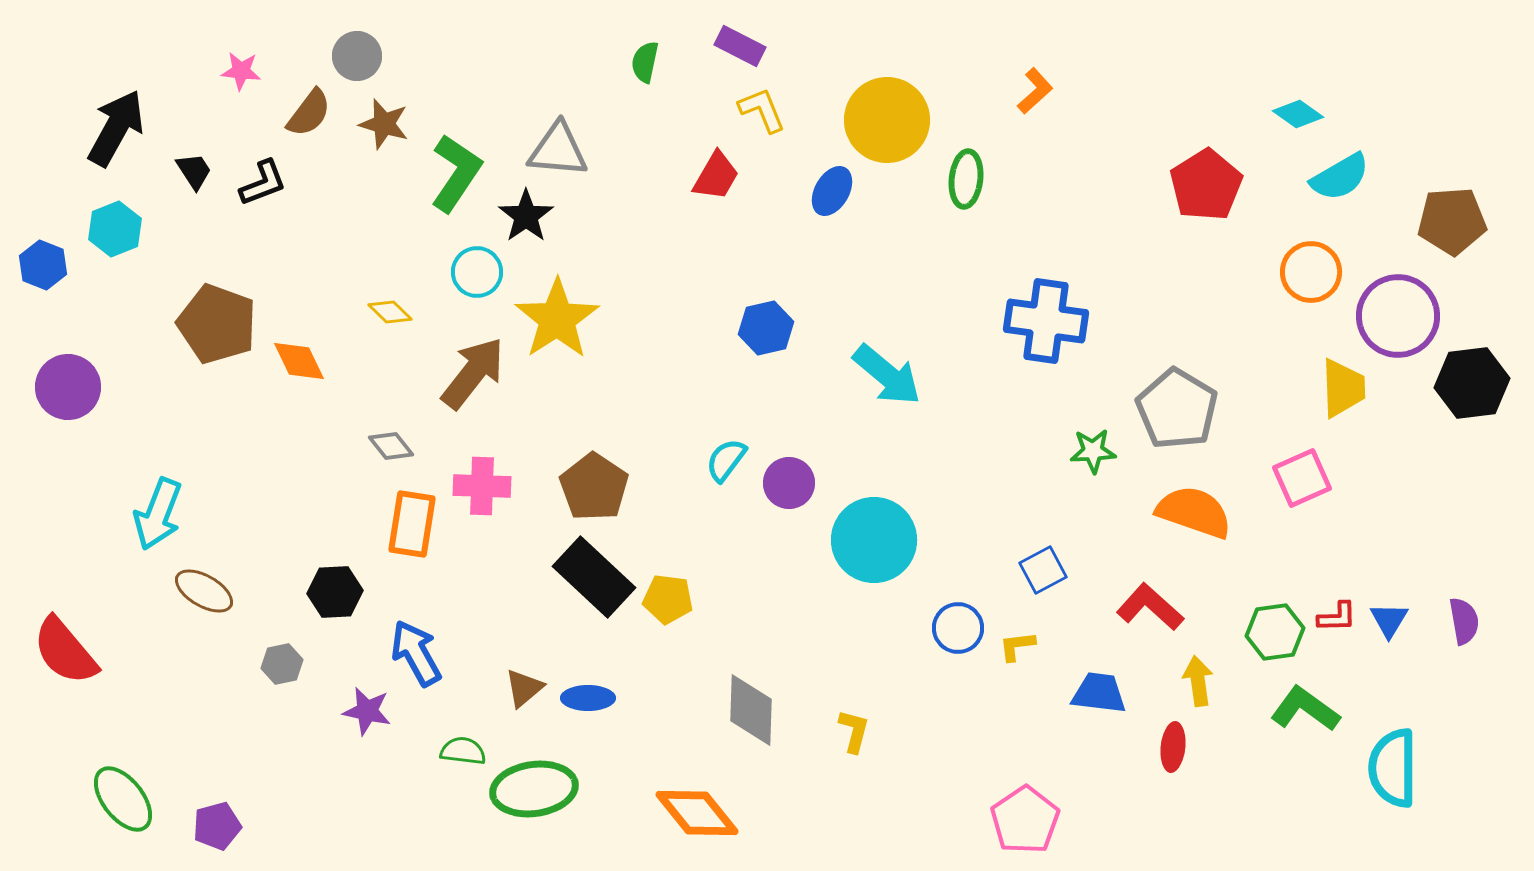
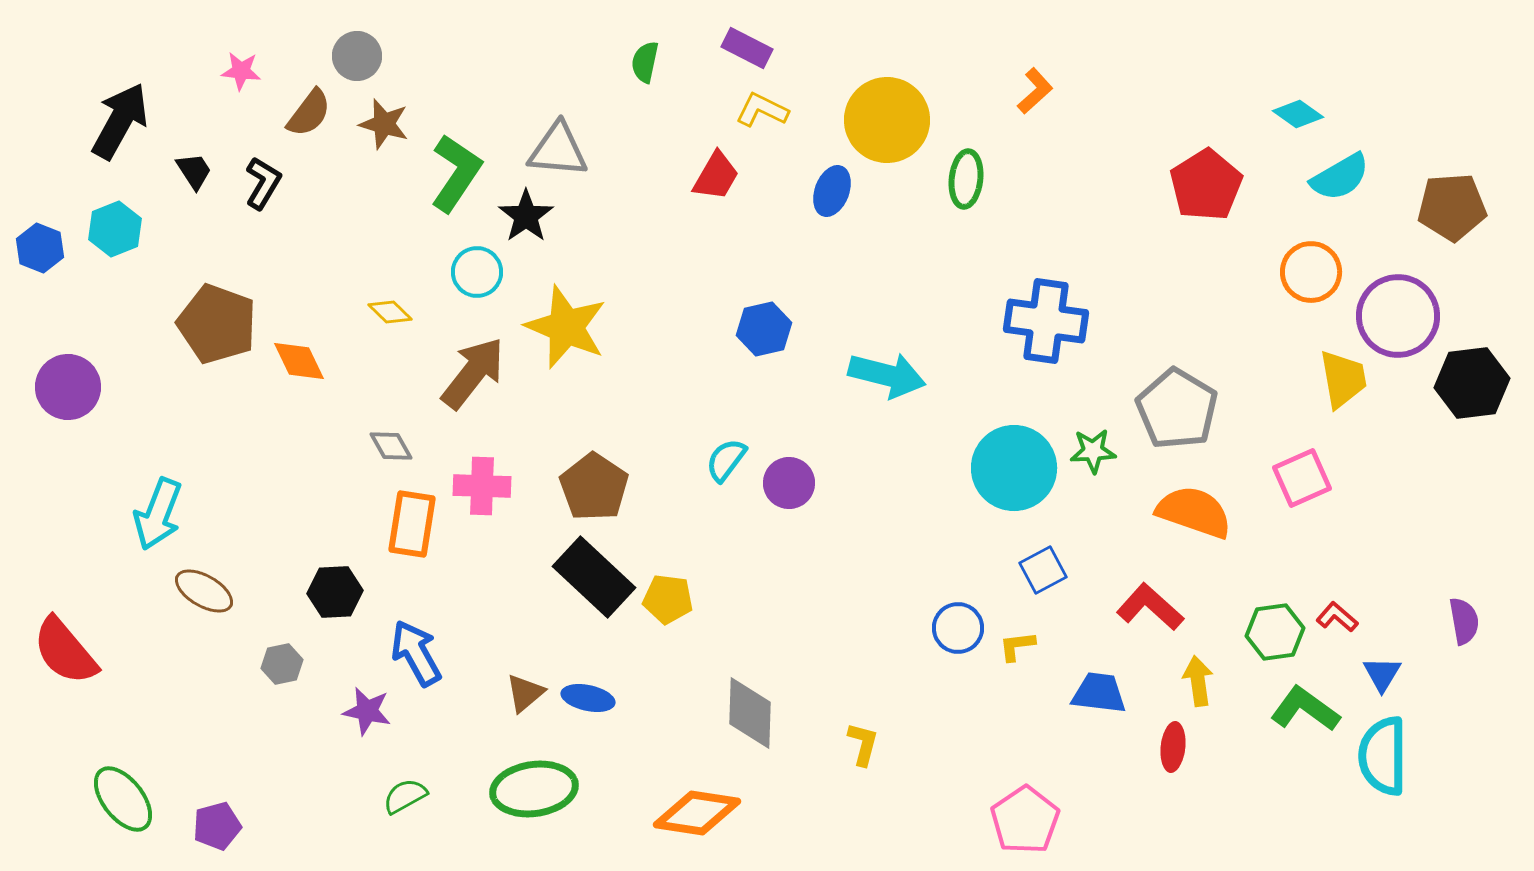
purple rectangle at (740, 46): moved 7 px right, 2 px down
yellow L-shape at (762, 110): rotated 42 degrees counterclockwise
black arrow at (116, 128): moved 4 px right, 7 px up
black L-shape at (263, 183): rotated 38 degrees counterclockwise
blue ellipse at (832, 191): rotated 9 degrees counterclockwise
brown pentagon at (1452, 221): moved 14 px up
blue hexagon at (43, 265): moved 3 px left, 17 px up
yellow star at (557, 319): moved 9 px right, 8 px down; rotated 16 degrees counterclockwise
blue hexagon at (766, 328): moved 2 px left, 1 px down
cyan arrow at (887, 375): rotated 26 degrees counterclockwise
yellow trapezoid at (1343, 388): moved 9 px up; rotated 8 degrees counterclockwise
gray diamond at (391, 446): rotated 9 degrees clockwise
cyan circle at (874, 540): moved 140 px right, 72 px up
red L-shape at (1337, 617): rotated 138 degrees counterclockwise
blue triangle at (1389, 620): moved 7 px left, 54 px down
brown triangle at (524, 688): moved 1 px right, 5 px down
blue ellipse at (588, 698): rotated 12 degrees clockwise
gray diamond at (751, 710): moved 1 px left, 3 px down
yellow L-shape at (854, 731): moved 9 px right, 13 px down
green semicircle at (463, 751): moved 58 px left, 45 px down; rotated 36 degrees counterclockwise
cyan semicircle at (1393, 768): moved 10 px left, 12 px up
orange diamond at (697, 813): rotated 42 degrees counterclockwise
